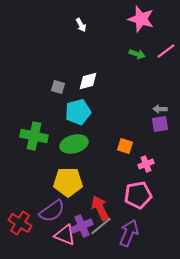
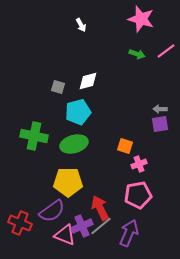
pink cross: moved 7 px left
red cross: rotated 10 degrees counterclockwise
